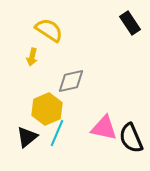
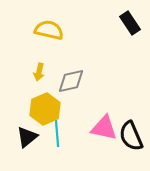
yellow semicircle: rotated 20 degrees counterclockwise
yellow arrow: moved 7 px right, 15 px down
yellow hexagon: moved 2 px left
cyan line: rotated 28 degrees counterclockwise
black semicircle: moved 2 px up
